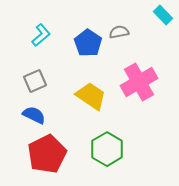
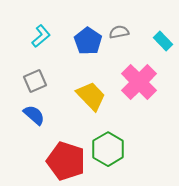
cyan rectangle: moved 26 px down
cyan L-shape: moved 1 px down
blue pentagon: moved 2 px up
pink cross: rotated 15 degrees counterclockwise
yellow trapezoid: rotated 12 degrees clockwise
blue semicircle: rotated 15 degrees clockwise
green hexagon: moved 1 px right
red pentagon: moved 19 px right, 7 px down; rotated 27 degrees counterclockwise
